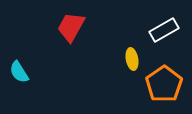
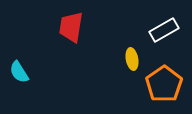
red trapezoid: rotated 20 degrees counterclockwise
